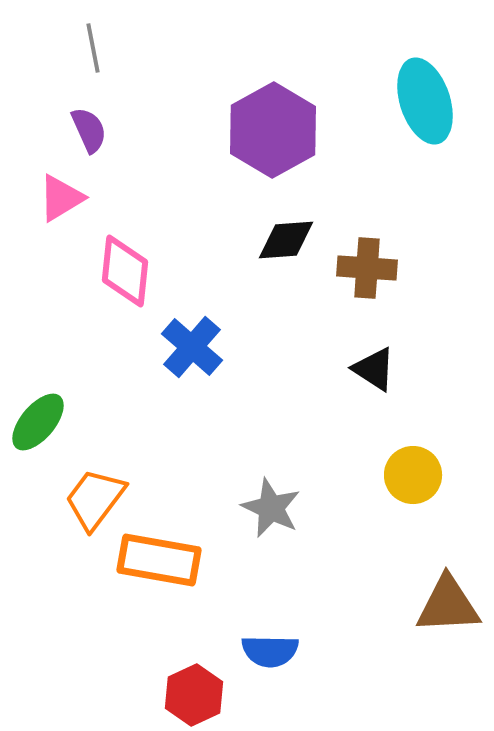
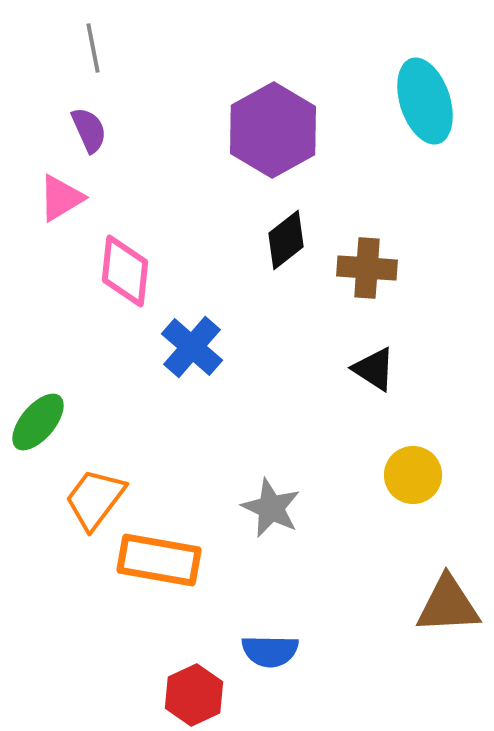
black diamond: rotated 34 degrees counterclockwise
